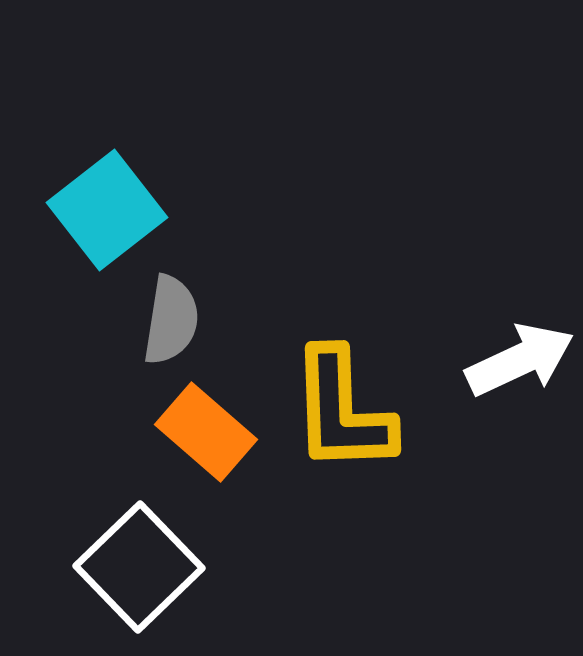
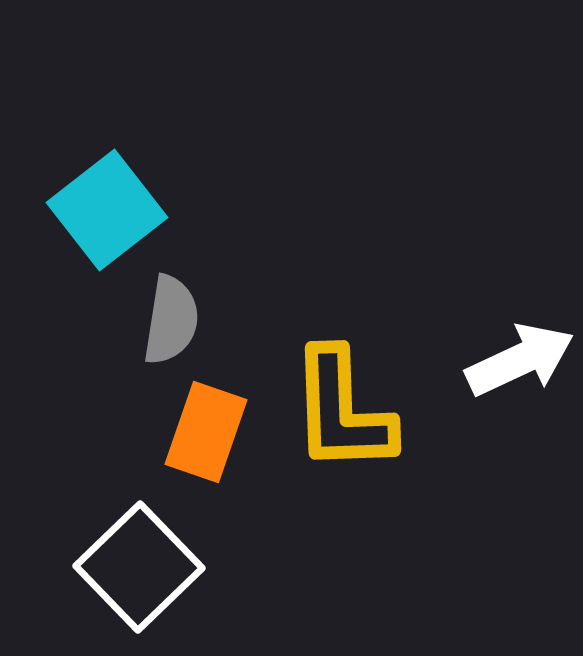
orange rectangle: rotated 68 degrees clockwise
